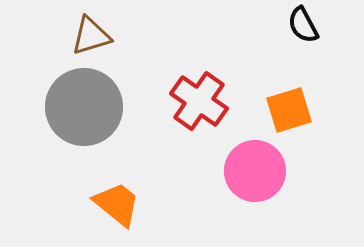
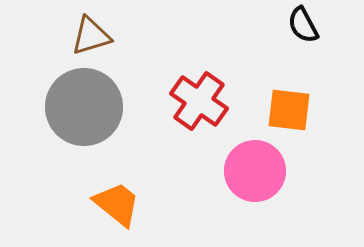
orange square: rotated 24 degrees clockwise
